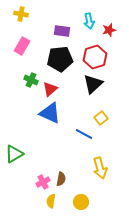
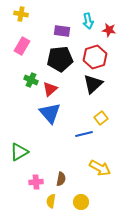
cyan arrow: moved 1 px left
red star: rotated 24 degrees clockwise
blue triangle: rotated 25 degrees clockwise
blue line: rotated 42 degrees counterclockwise
green triangle: moved 5 px right, 2 px up
yellow arrow: rotated 45 degrees counterclockwise
pink cross: moved 7 px left; rotated 24 degrees clockwise
